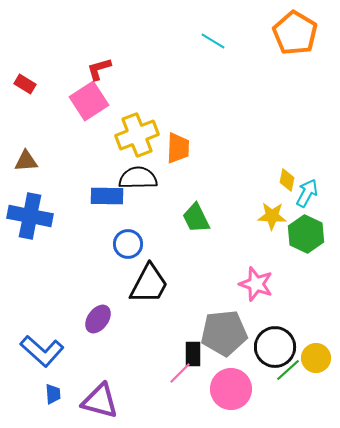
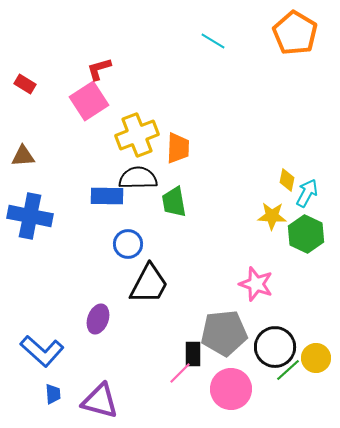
brown triangle: moved 3 px left, 5 px up
green trapezoid: moved 22 px left, 16 px up; rotated 16 degrees clockwise
purple ellipse: rotated 16 degrees counterclockwise
